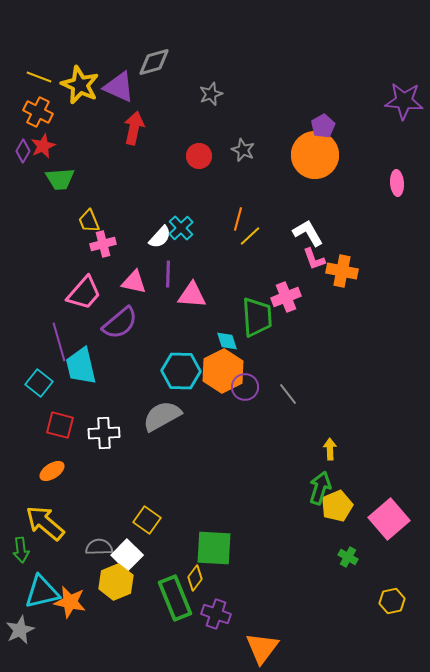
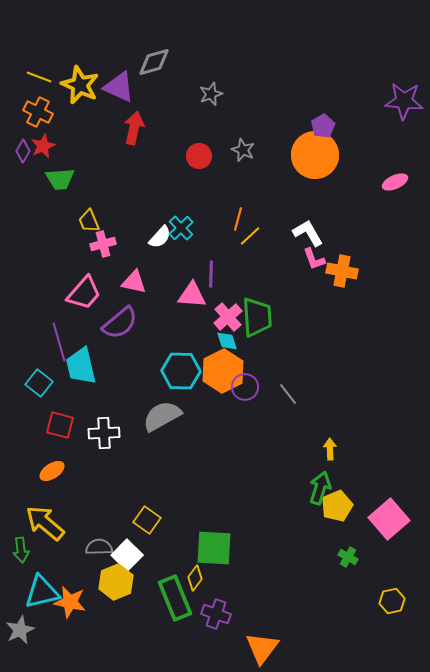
pink ellipse at (397, 183): moved 2 px left, 1 px up; rotated 70 degrees clockwise
purple line at (168, 274): moved 43 px right
pink cross at (286, 297): moved 58 px left, 20 px down; rotated 20 degrees counterclockwise
